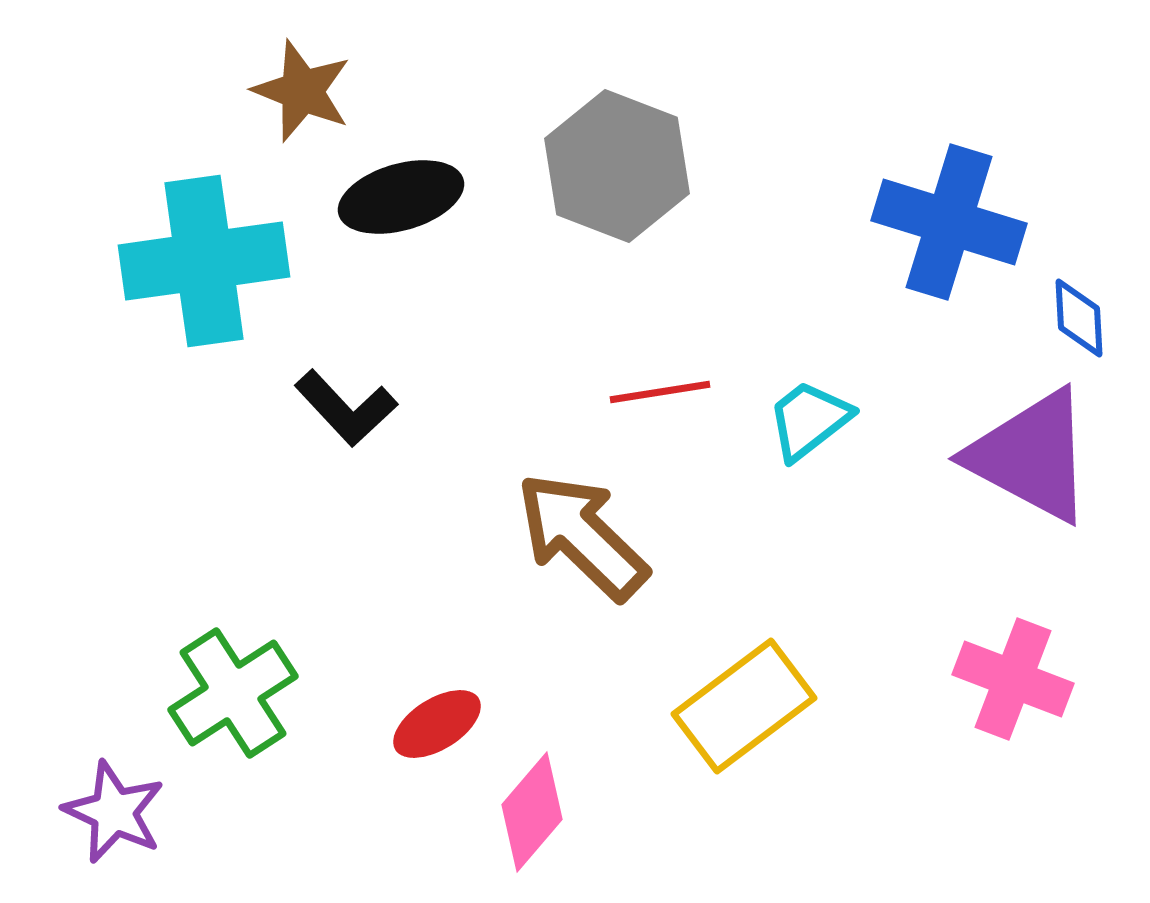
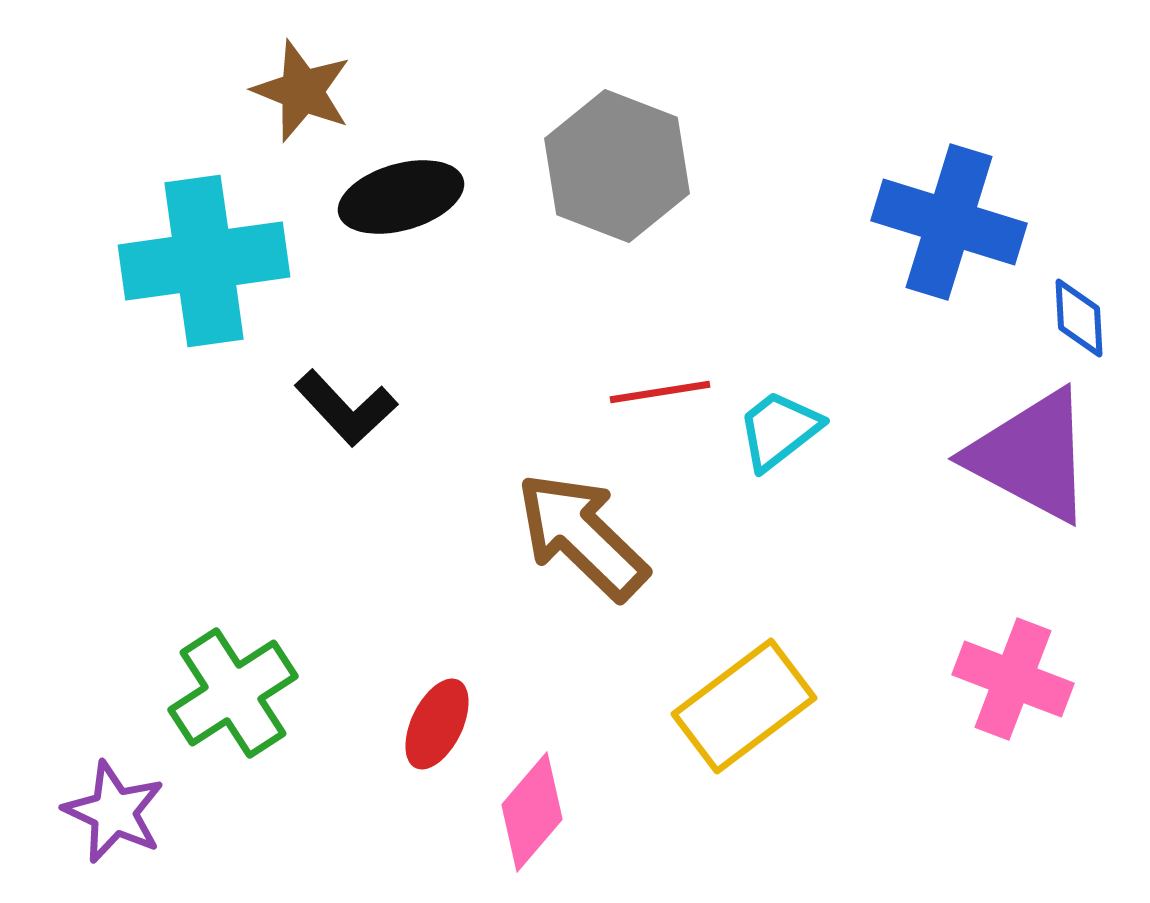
cyan trapezoid: moved 30 px left, 10 px down
red ellipse: rotated 32 degrees counterclockwise
